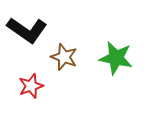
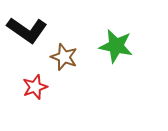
green star: moved 12 px up
red star: moved 4 px right, 1 px down
